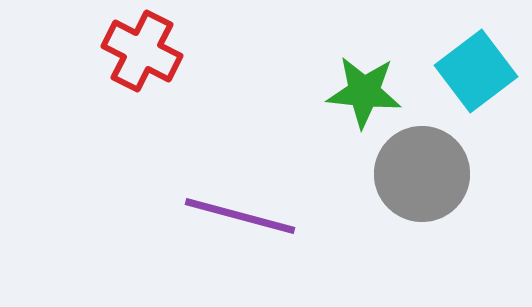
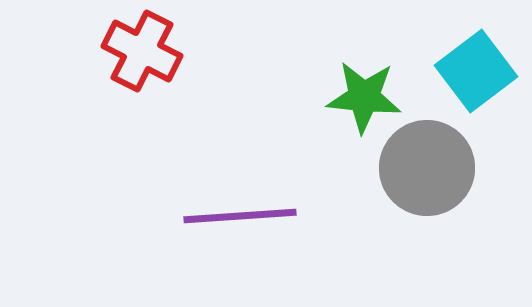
green star: moved 5 px down
gray circle: moved 5 px right, 6 px up
purple line: rotated 19 degrees counterclockwise
